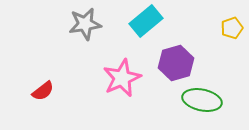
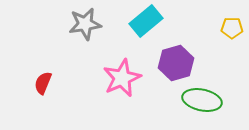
yellow pentagon: rotated 20 degrees clockwise
red semicircle: moved 8 px up; rotated 150 degrees clockwise
